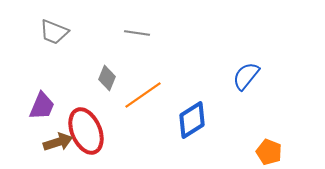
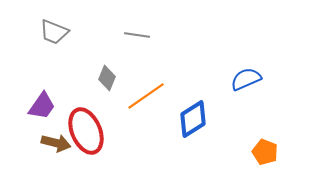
gray line: moved 2 px down
blue semicircle: moved 3 px down; rotated 28 degrees clockwise
orange line: moved 3 px right, 1 px down
purple trapezoid: rotated 12 degrees clockwise
blue diamond: moved 1 px right, 1 px up
brown arrow: moved 2 px left, 1 px down; rotated 32 degrees clockwise
orange pentagon: moved 4 px left
